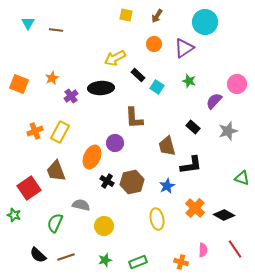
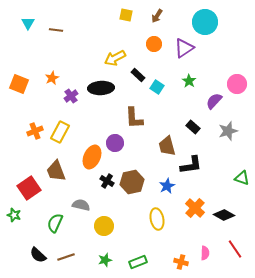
green star at (189, 81): rotated 16 degrees clockwise
pink semicircle at (203, 250): moved 2 px right, 3 px down
